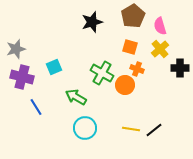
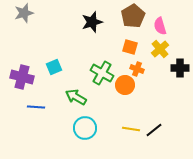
gray star: moved 8 px right, 36 px up
blue line: rotated 54 degrees counterclockwise
